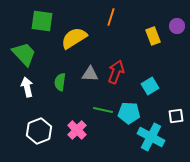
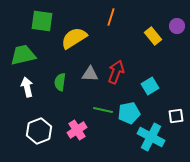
yellow rectangle: rotated 18 degrees counterclockwise
green trapezoid: moved 1 px left, 1 px down; rotated 60 degrees counterclockwise
cyan pentagon: rotated 15 degrees counterclockwise
pink cross: rotated 12 degrees clockwise
